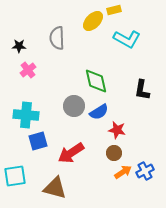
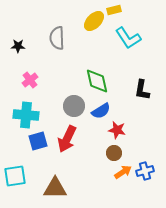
yellow ellipse: moved 1 px right
cyan L-shape: moved 1 px right, 1 px up; rotated 28 degrees clockwise
black star: moved 1 px left
pink cross: moved 2 px right, 10 px down
green diamond: moved 1 px right
blue semicircle: moved 2 px right, 1 px up
red arrow: moved 4 px left, 14 px up; rotated 32 degrees counterclockwise
blue cross: rotated 12 degrees clockwise
brown triangle: rotated 15 degrees counterclockwise
